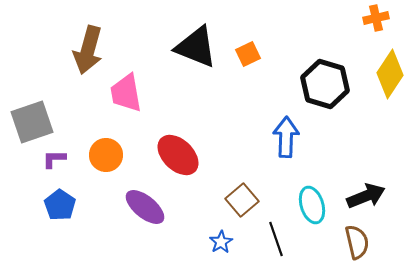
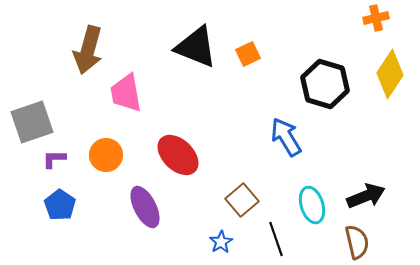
blue arrow: rotated 33 degrees counterclockwise
purple ellipse: rotated 24 degrees clockwise
